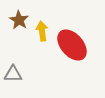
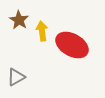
red ellipse: rotated 20 degrees counterclockwise
gray triangle: moved 3 px right, 3 px down; rotated 30 degrees counterclockwise
